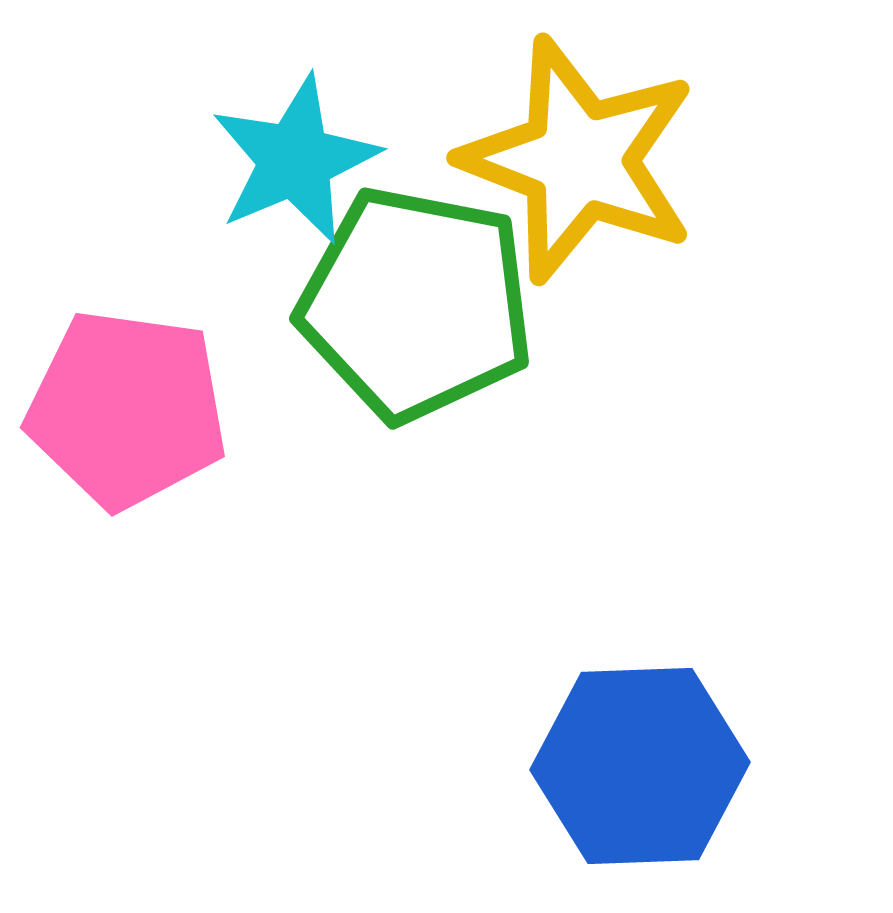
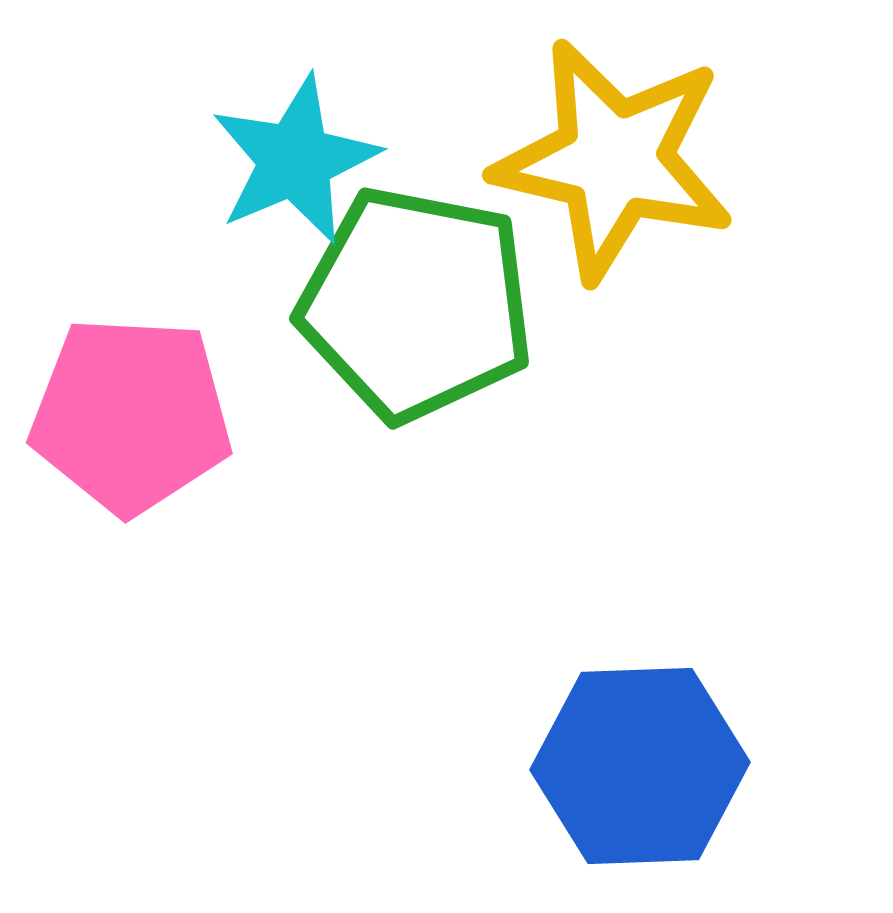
yellow star: moved 35 px right; rotated 8 degrees counterclockwise
pink pentagon: moved 4 px right, 6 px down; rotated 5 degrees counterclockwise
